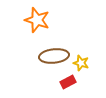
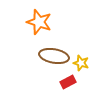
orange star: moved 2 px right, 2 px down
brown ellipse: rotated 16 degrees clockwise
